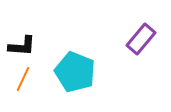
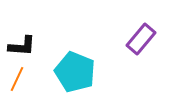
orange line: moved 6 px left
